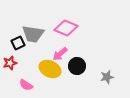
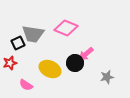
pink arrow: moved 26 px right
black circle: moved 2 px left, 3 px up
